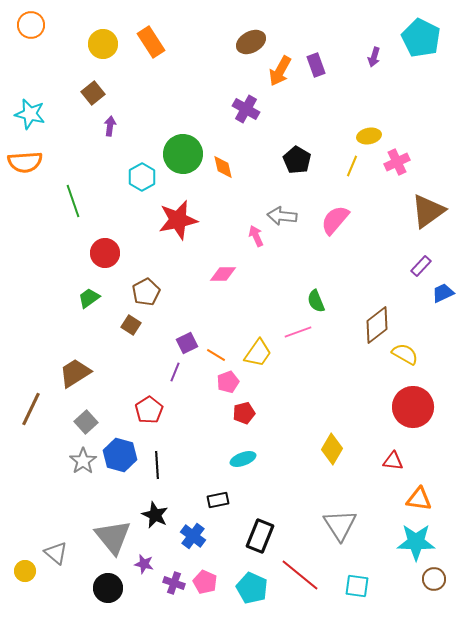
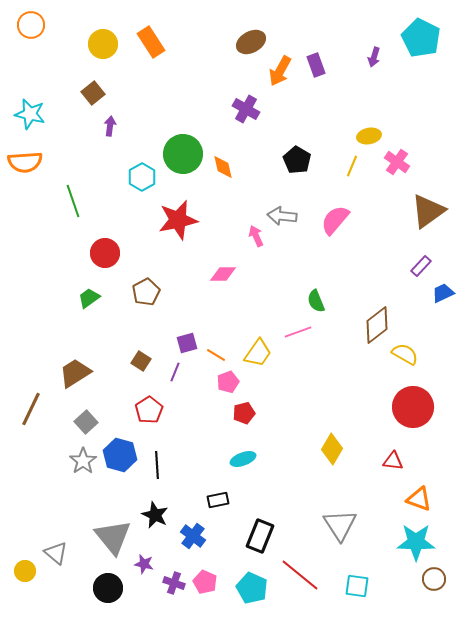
pink cross at (397, 162): rotated 30 degrees counterclockwise
brown square at (131, 325): moved 10 px right, 36 px down
purple square at (187, 343): rotated 10 degrees clockwise
orange triangle at (419, 499): rotated 12 degrees clockwise
